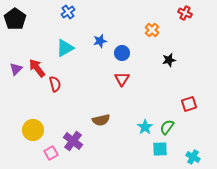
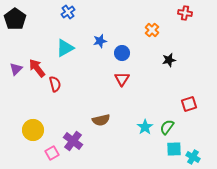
red cross: rotated 16 degrees counterclockwise
cyan square: moved 14 px right
pink square: moved 1 px right
